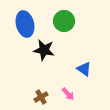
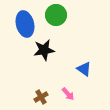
green circle: moved 8 px left, 6 px up
black star: rotated 20 degrees counterclockwise
